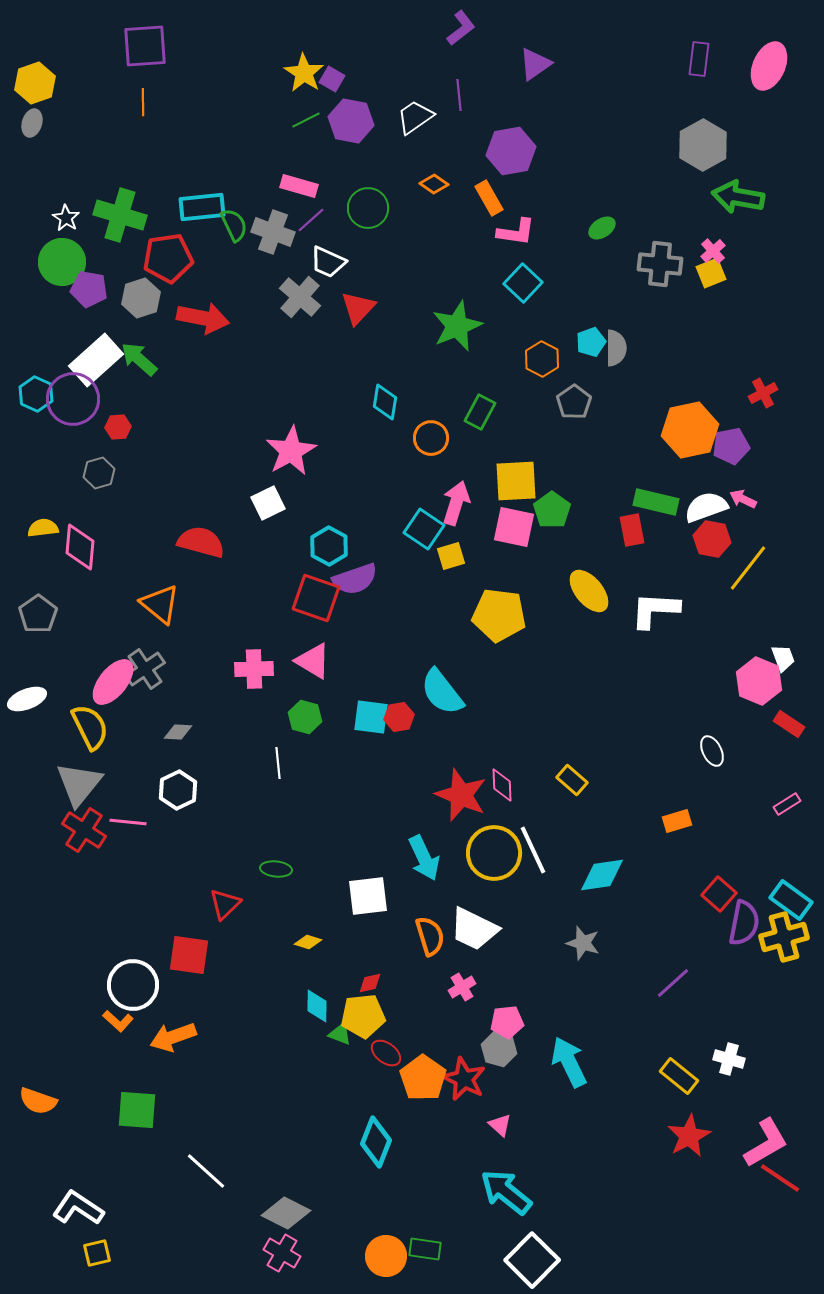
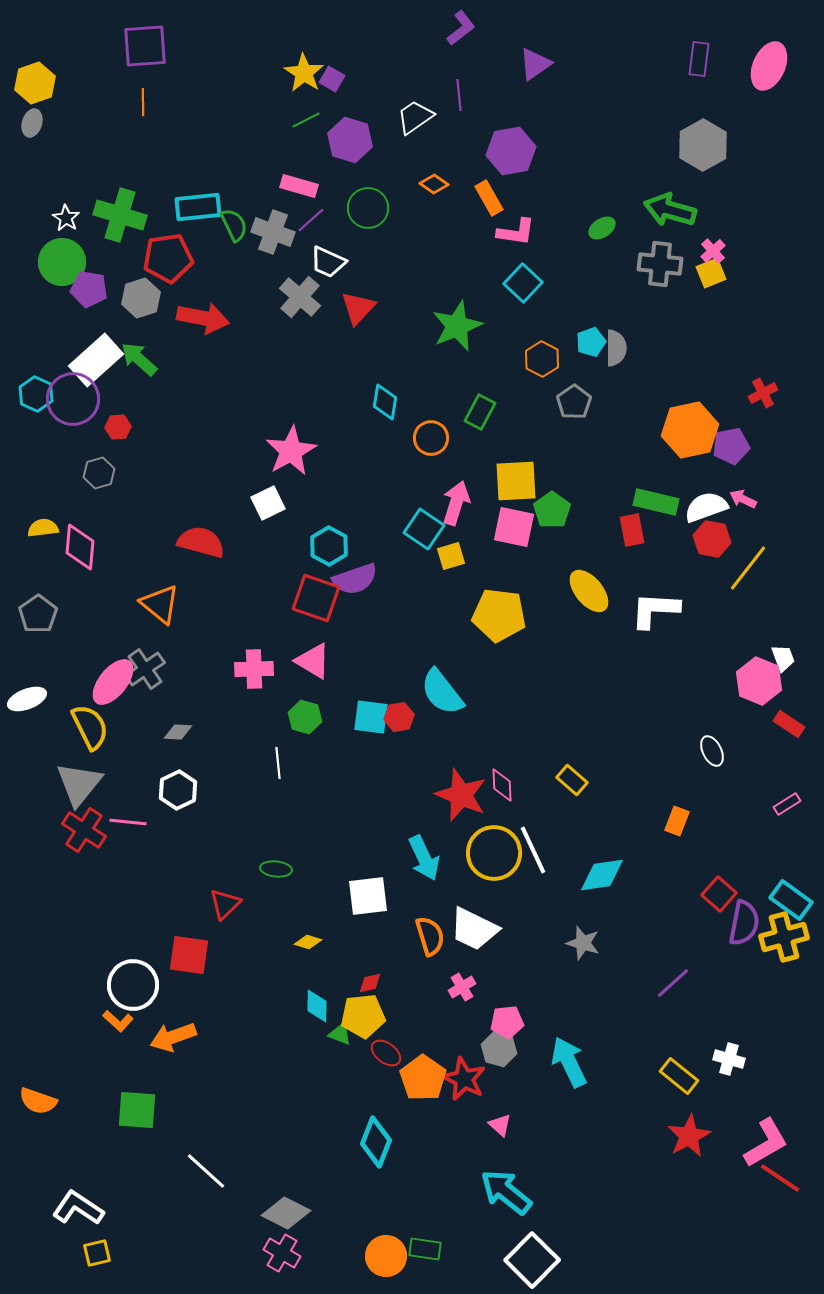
purple hexagon at (351, 121): moved 1 px left, 19 px down; rotated 6 degrees clockwise
green arrow at (738, 197): moved 68 px left, 13 px down; rotated 6 degrees clockwise
cyan rectangle at (202, 207): moved 4 px left
orange rectangle at (677, 821): rotated 52 degrees counterclockwise
